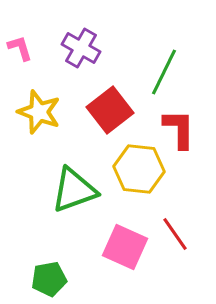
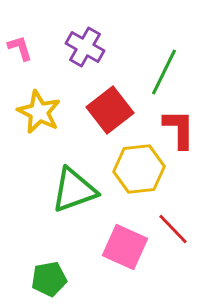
purple cross: moved 4 px right, 1 px up
yellow star: rotated 6 degrees clockwise
yellow hexagon: rotated 12 degrees counterclockwise
red line: moved 2 px left, 5 px up; rotated 9 degrees counterclockwise
